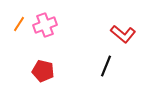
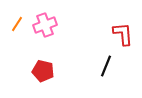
orange line: moved 2 px left
red L-shape: rotated 135 degrees counterclockwise
